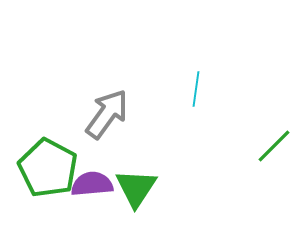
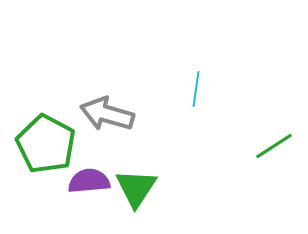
gray arrow: rotated 110 degrees counterclockwise
green line: rotated 12 degrees clockwise
green pentagon: moved 2 px left, 24 px up
purple semicircle: moved 3 px left, 3 px up
